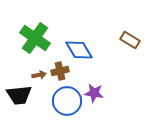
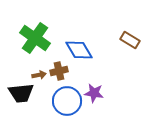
brown cross: moved 1 px left
black trapezoid: moved 2 px right, 2 px up
